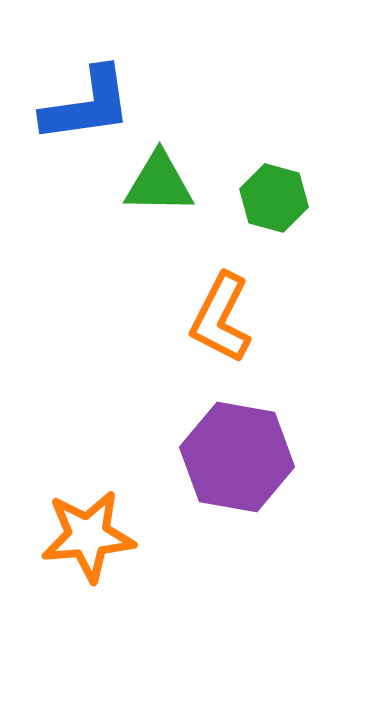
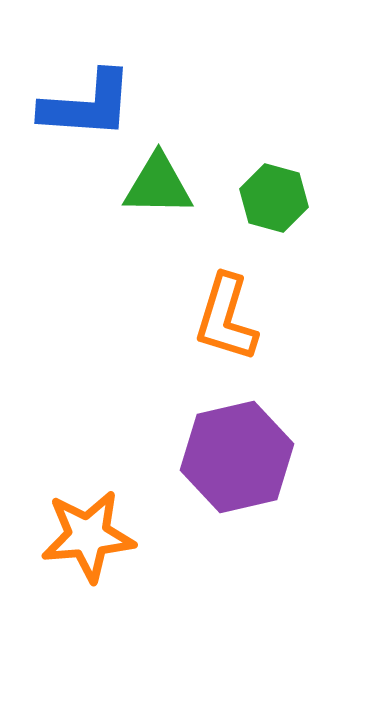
blue L-shape: rotated 12 degrees clockwise
green triangle: moved 1 px left, 2 px down
orange L-shape: moved 5 px right; rotated 10 degrees counterclockwise
purple hexagon: rotated 23 degrees counterclockwise
